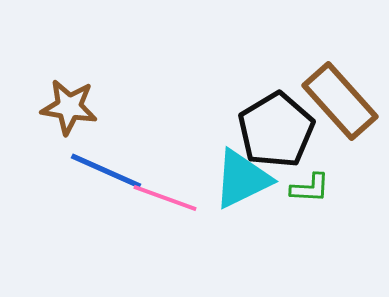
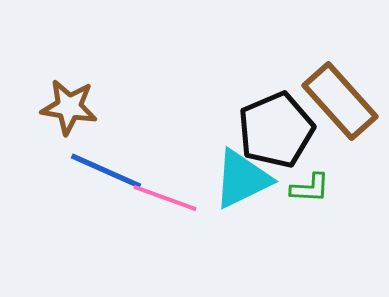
black pentagon: rotated 8 degrees clockwise
